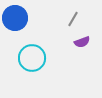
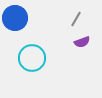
gray line: moved 3 px right
